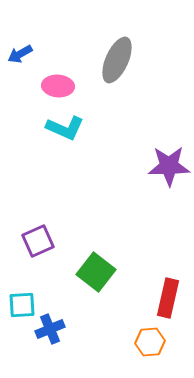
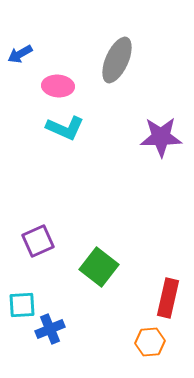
purple star: moved 8 px left, 29 px up
green square: moved 3 px right, 5 px up
